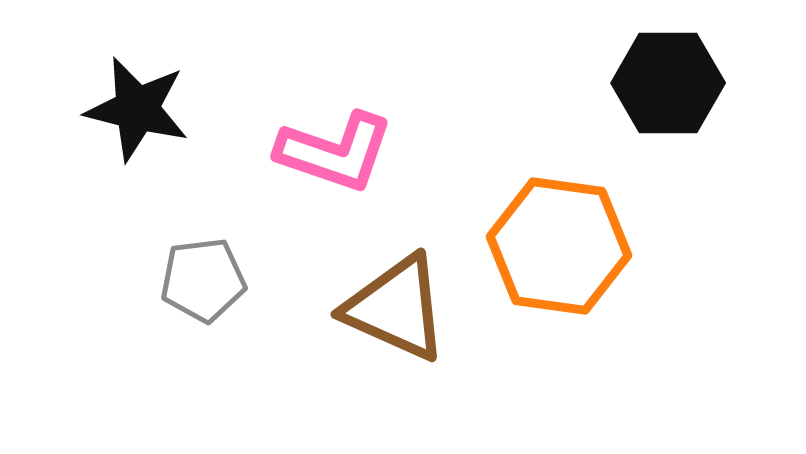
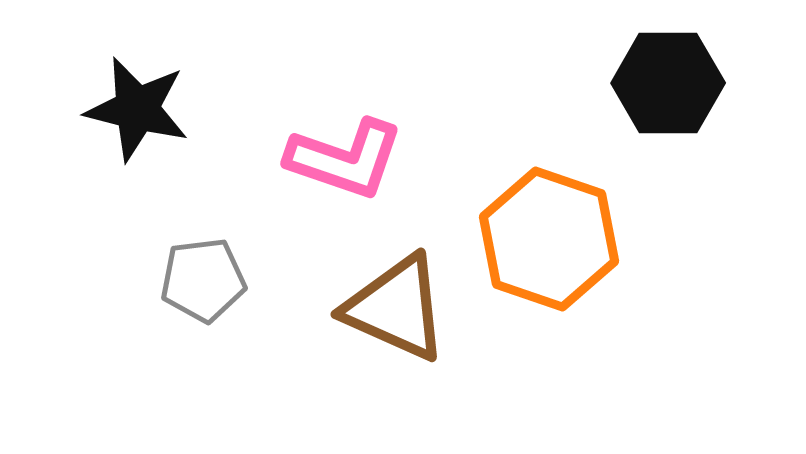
pink L-shape: moved 10 px right, 7 px down
orange hexagon: moved 10 px left, 7 px up; rotated 11 degrees clockwise
